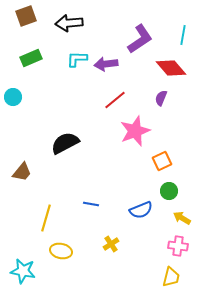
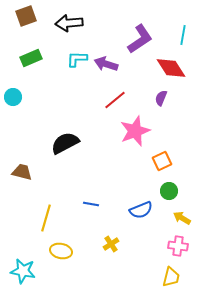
purple arrow: rotated 25 degrees clockwise
red diamond: rotated 8 degrees clockwise
brown trapezoid: rotated 115 degrees counterclockwise
